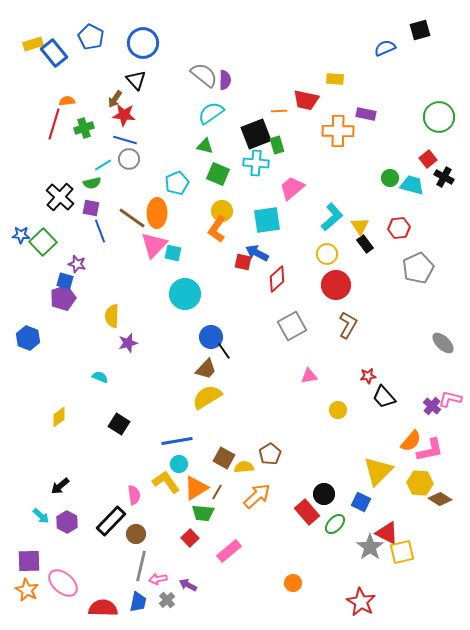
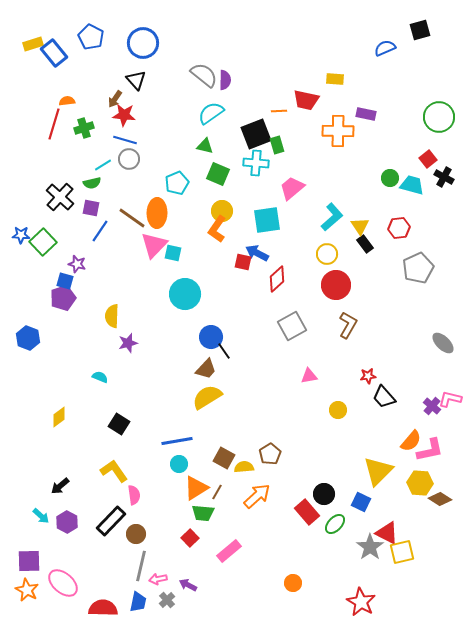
blue line at (100, 231): rotated 55 degrees clockwise
yellow L-shape at (166, 482): moved 52 px left, 11 px up
